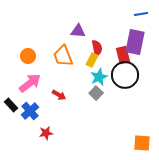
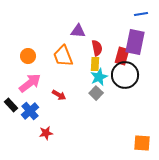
red rectangle: moved 1 px left, 1 px down; rotated 30 degrees clockwise
yellow rectangle: moved 3 px right, 4 px down; rotated 24 degrees counterclockwise
